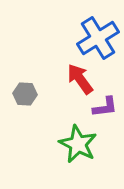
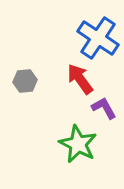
blue cross: rotated 24 degrees counterclockwise
gray hexagon: moved 13 px up; rotated 10 degrees counterclockwise
purple L-shape: moved 1 px left, 1 px down; rotated 112 degrees counterclockwise
